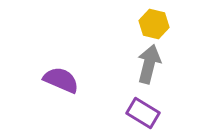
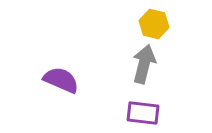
gray arrow: moved 5 px left
purple rectangle: rotated 24 degrees counterclockwise
